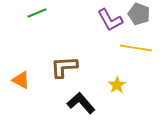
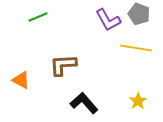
green line: moved 1 px right, 4 px down
purple L-shape: moved 2 px left
brown L-shape: moved 1 px left, 2 px up
yellow star: moved 21 px right, 16 px down
black L-shape: moved 3 px right
